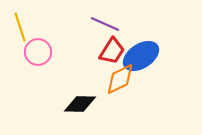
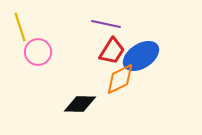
purple line: moved 1 px right; rotated 12 degrees counterclockwise
